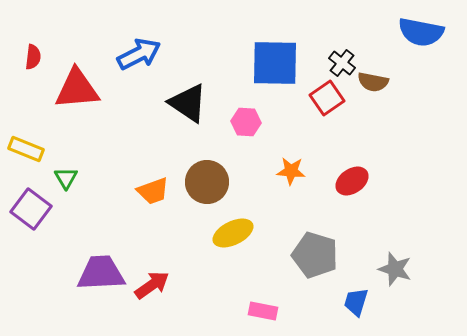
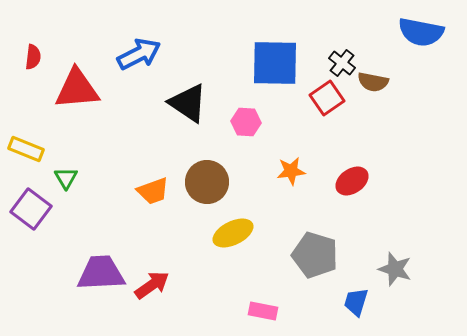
orange star: rotated 12 degrees counterclockwise
